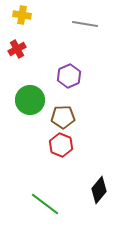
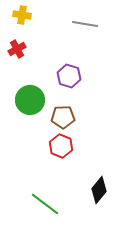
purple hexagon: rotated 20 degrees counterclockwise
red hexagon: moved 1 px down
